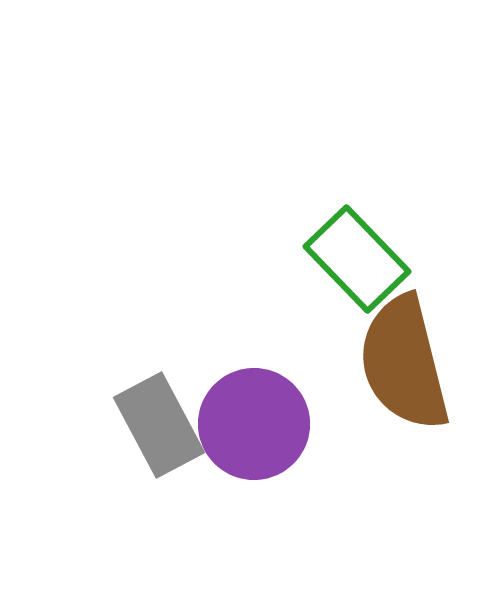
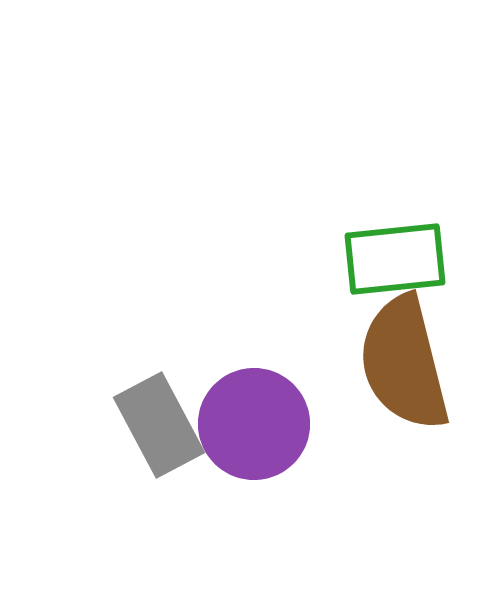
green rectangle: moved 38 px right; rotated 52 degrees counterclockwise
